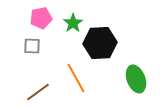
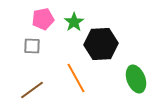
pink pentagon: moved 2 px right, 1 px down
green star: moved 1 px right, 1 px up
black hexagon: moved 1 px right, 1 px down
brown line: moved 6 px left, 2 px up
